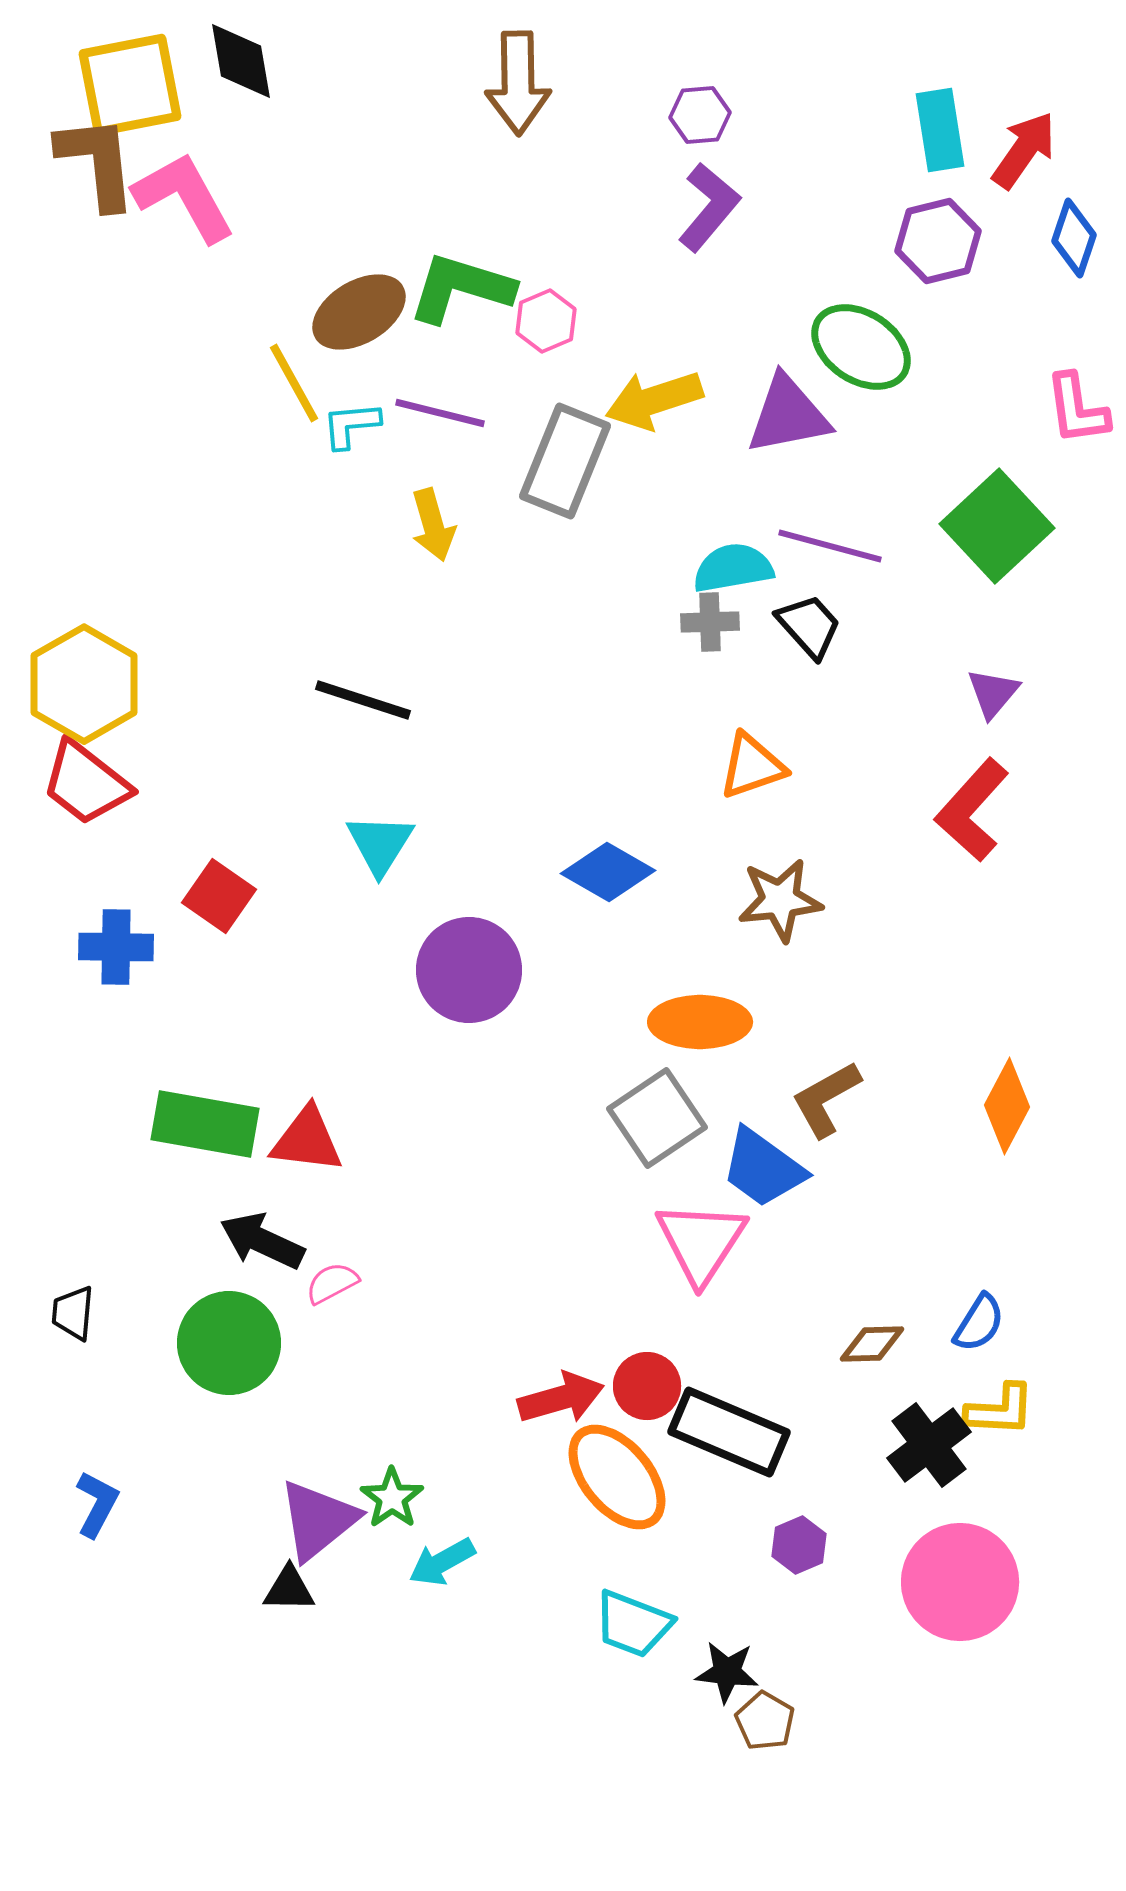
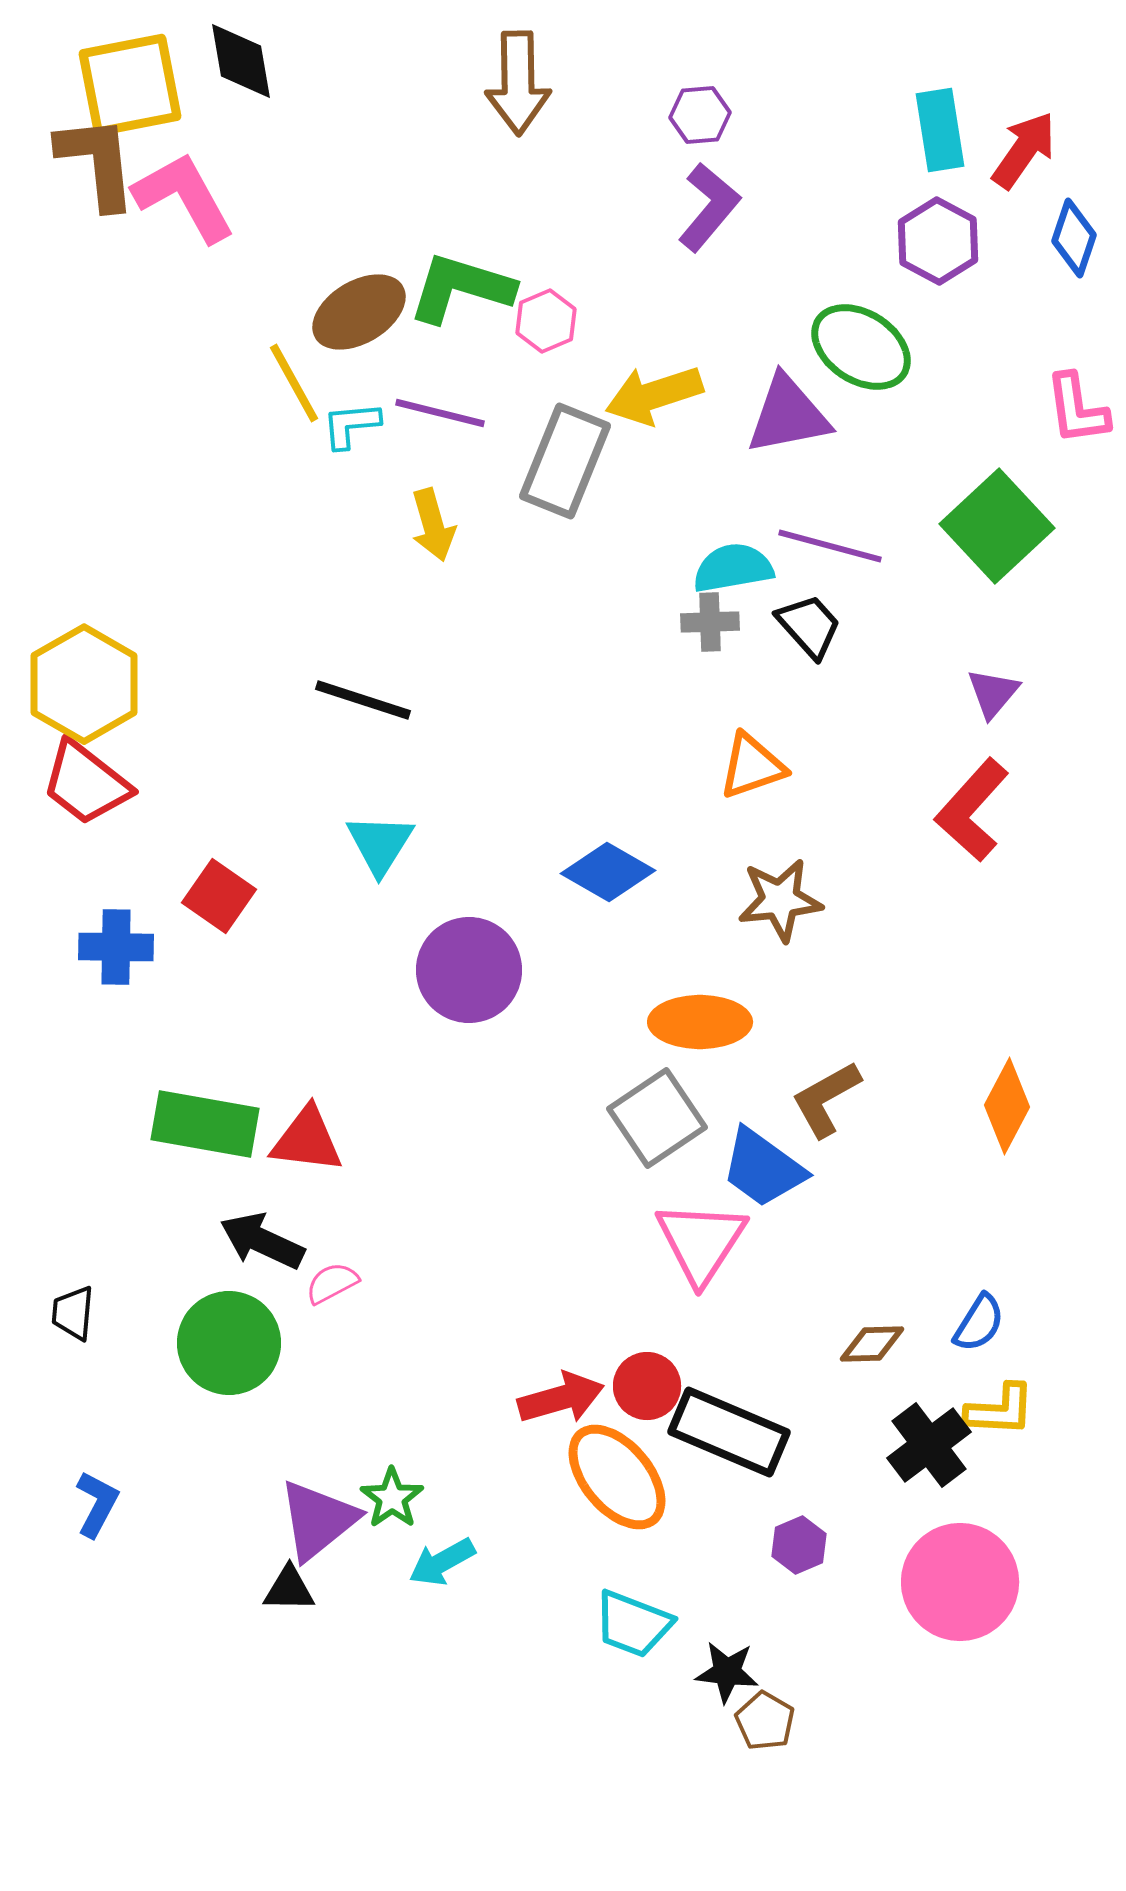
purple hexagon at (938, 241): rotated 18 degrees counterclockwise
yellow arrow at (654, 400): moved 5 px up
